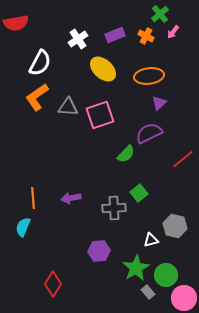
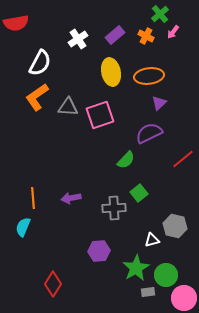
purple rectangle: rotated 18 degrees counterclockwise
yellow ellipse: moved 8 px right, 3 px down; rotated 36 degrees clockwise
green semicircle: moved 6 px down
white triangle: moved 1 px right
gray rectangle: rotated 56 degrees counterclockwise
